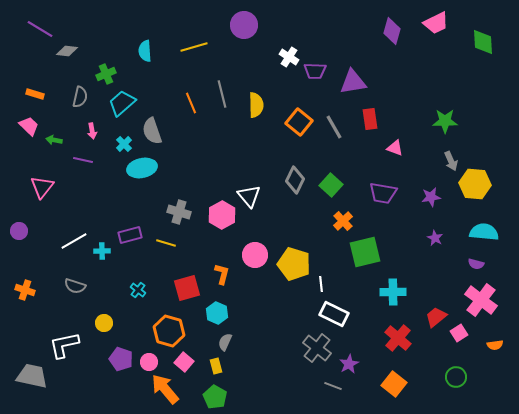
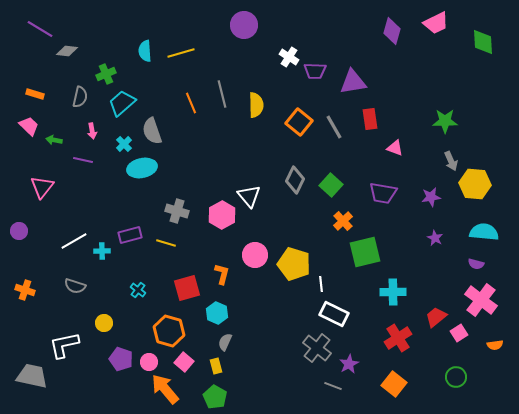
yellow line at (194, 47): moved 13 px left, 6 px down
gray cross at (179, 212): moved 2 px left, 1 px up
red cross at (398, 338): rotated 16 degrees clockwise
